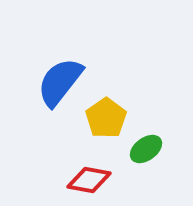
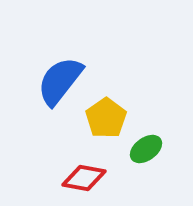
blue semicircle: moved 1 px up
red diamond: moved 5 px left, 2 px up
